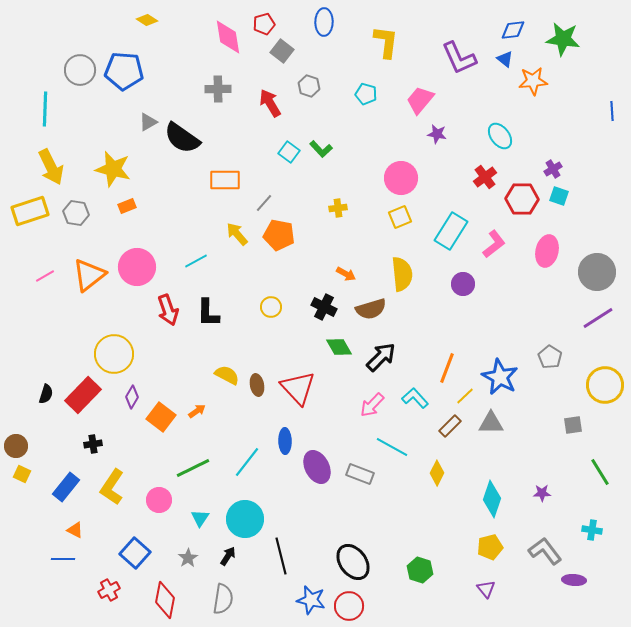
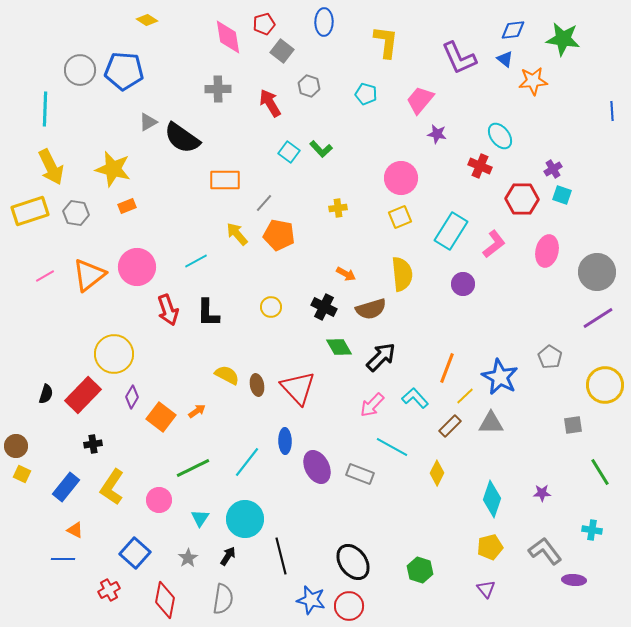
red cross at (485, 177): moved 5 px left, 11 px up; rotated 30 degrees counterclockwise
cyan square at (559, 196): moved 3 px right, 1 px up
